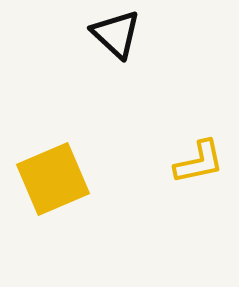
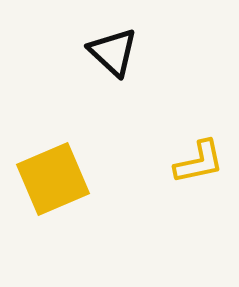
black triangle: moved 3 px left, 18 px down
